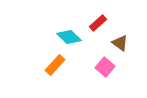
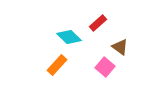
brown triangle: moved 4 px down
orange rectangle: moved 2 px right
